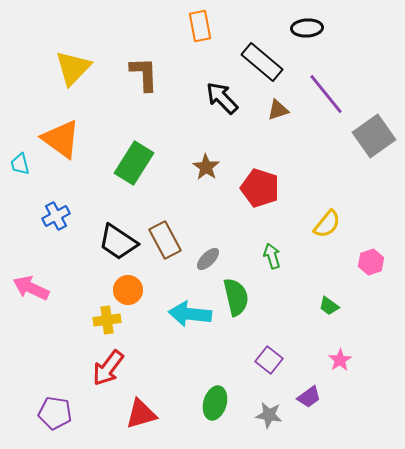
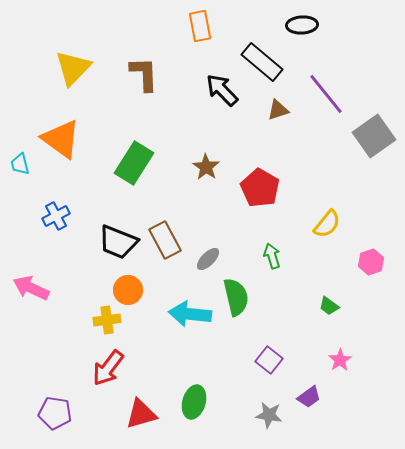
black ellipse: moved 5 px left, 3 px up
black arrow: moved 8 px up
red pentagon: rotated 12 degrees clockwise
black trapezoid: rotated 12 degrees counterclockwise
green ellipse: moved 21 px left, 1 px up
